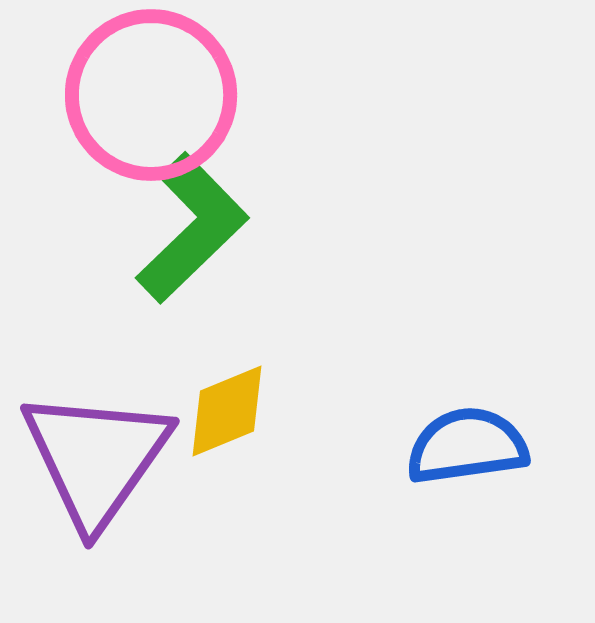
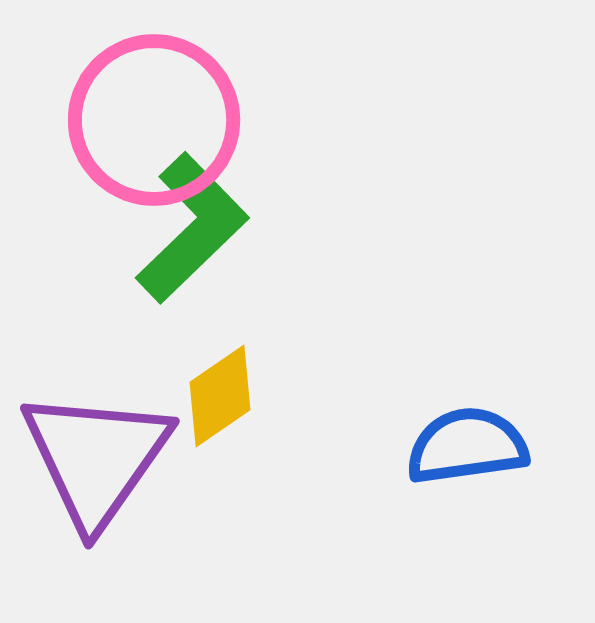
pink circle: moved 3 px right, 25 px down
yellow diamond: moved 7 px left, 15 px up; rotated 12 degrees counterclockwise
